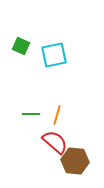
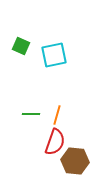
red semicircle: rotated 68 degrees clockwise
